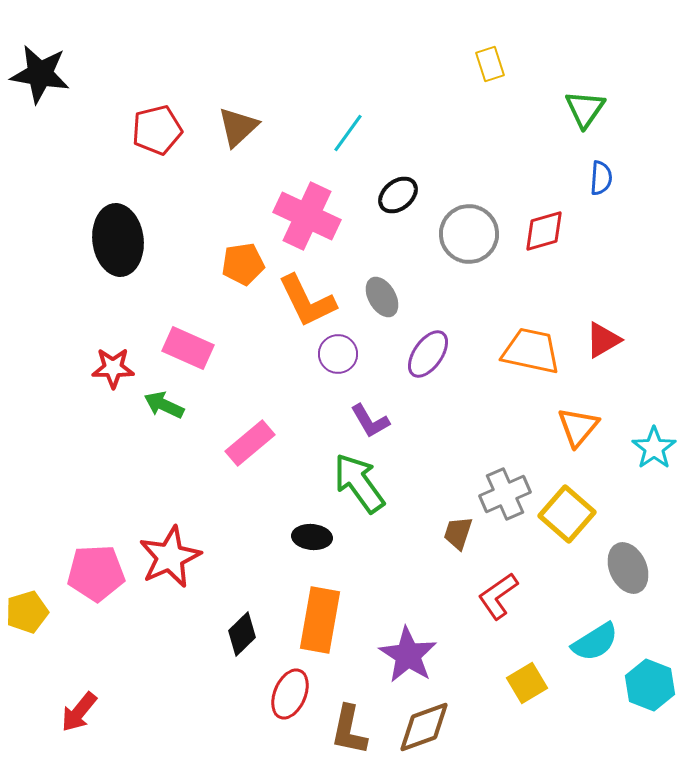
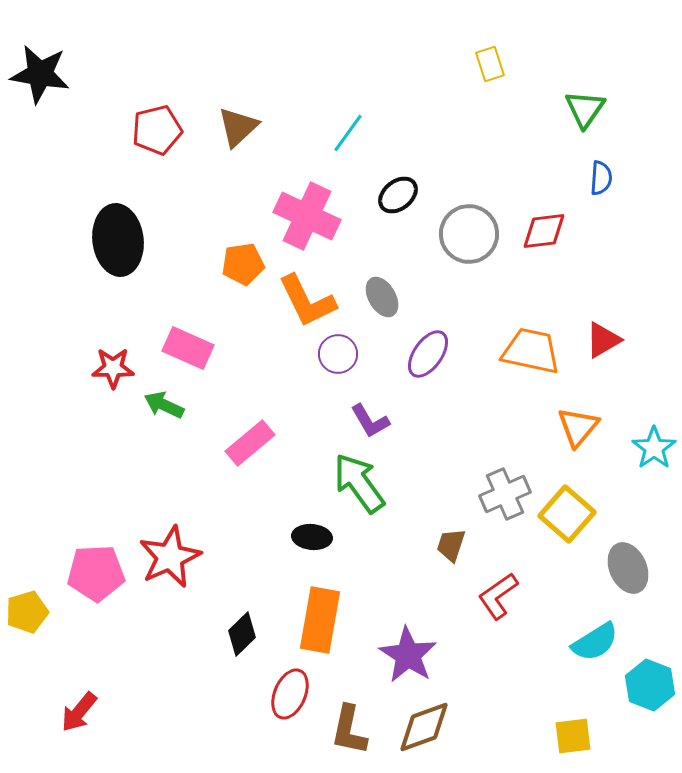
red diamond at (544, 231): rotated 9 degrees clockwise
brown trapezoid at (458, 533): moved 7 px left, 12 px down
yellow square at (527, 683): moved 46 px right, 53 px down; rotated 24 degrees clockwise
